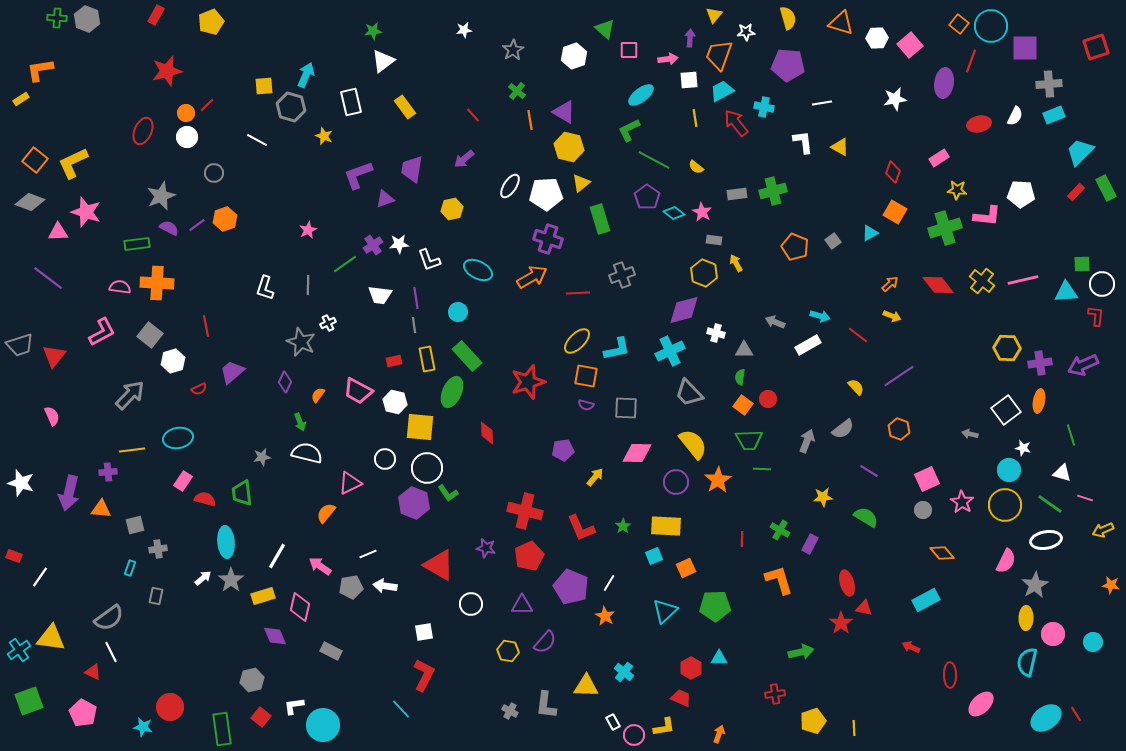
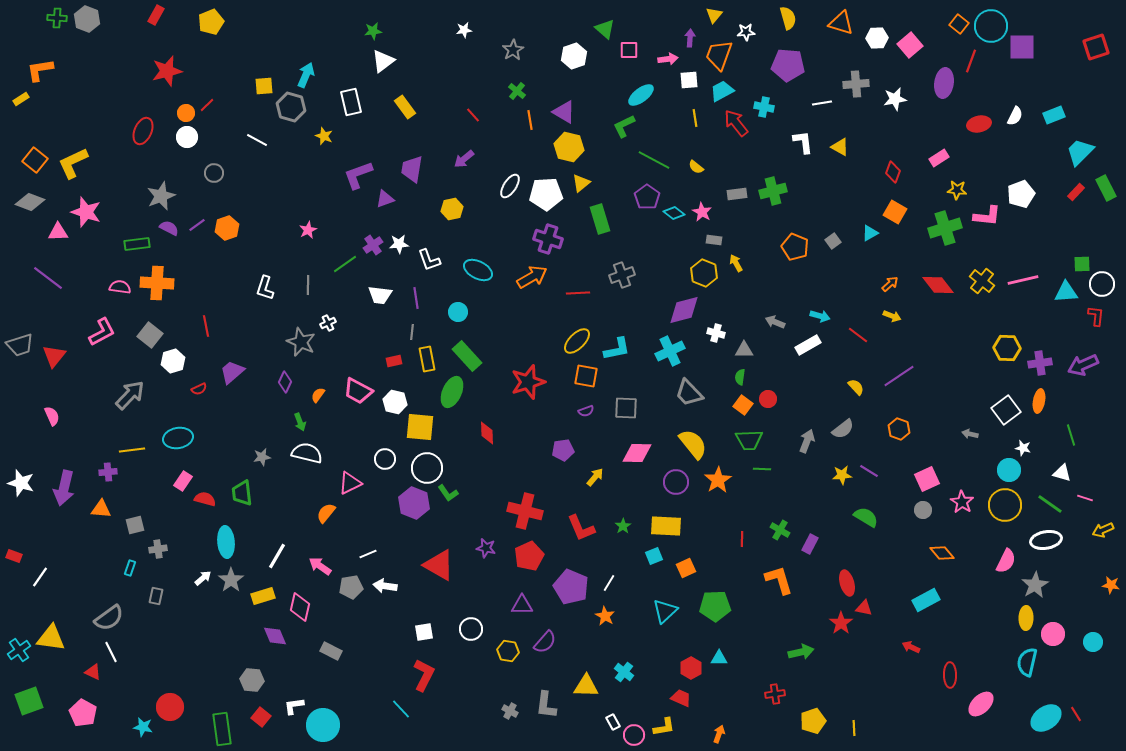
purple square at (1025, 48): moved 3 px left, 1 px up
gray cross at (1049, 84): moved 193 px left
green L-shape at (629, 130): moved 5 px left, 4 px up
white pentagon at (1021, 194): rotated 24 degrees counterclockwise
orange hexagon at (225, 219): moved 2 px right, 9 px down
gray line at (414, 325): moved 2 px left, 7 px down; rotated 14 degrees clockwise
purple semicircle at (586, 405): moved 6 px down; rotated 35 degrees counterclockwise
purple arrow at (69, 493): moved 5 px left, 5 px up
yellow star at (823, 497): moved 19 px right, 22 px up
white circle at (471, 604): moved 25 px down
gray hexagon at (252, 680): rotated 20 degrees clockwise
